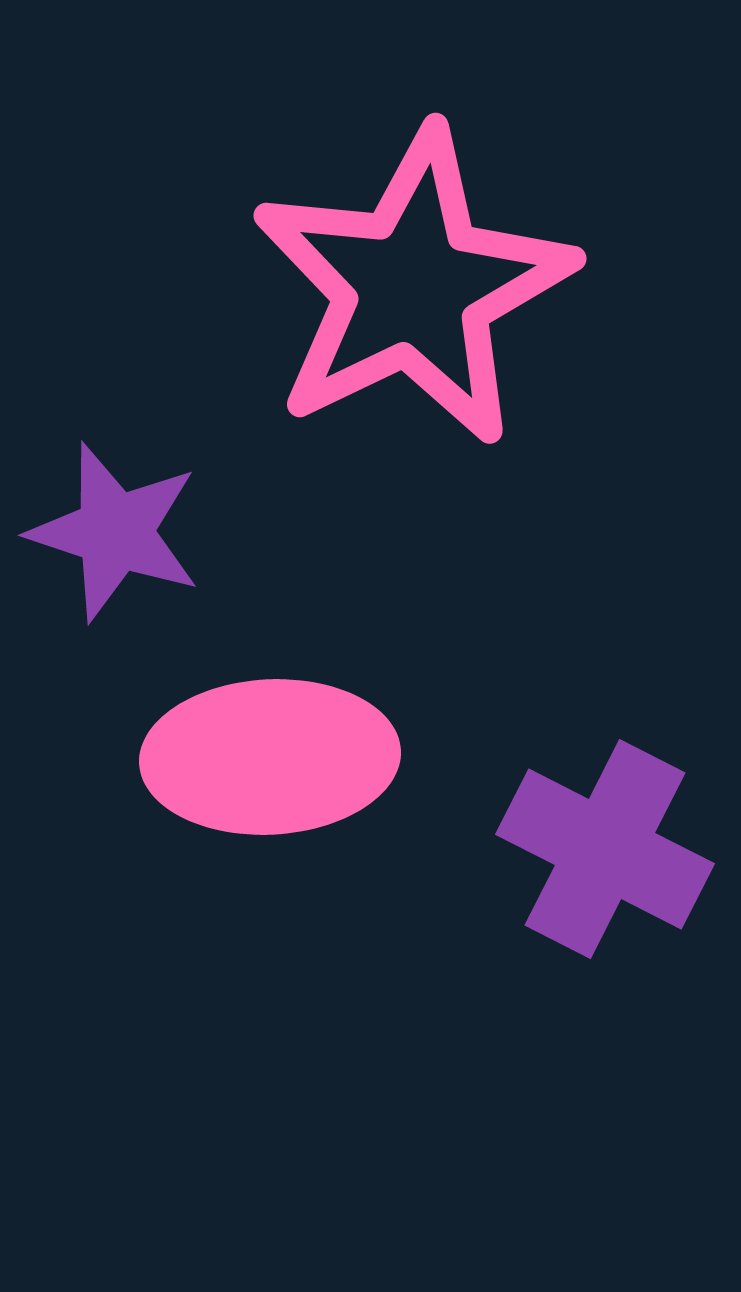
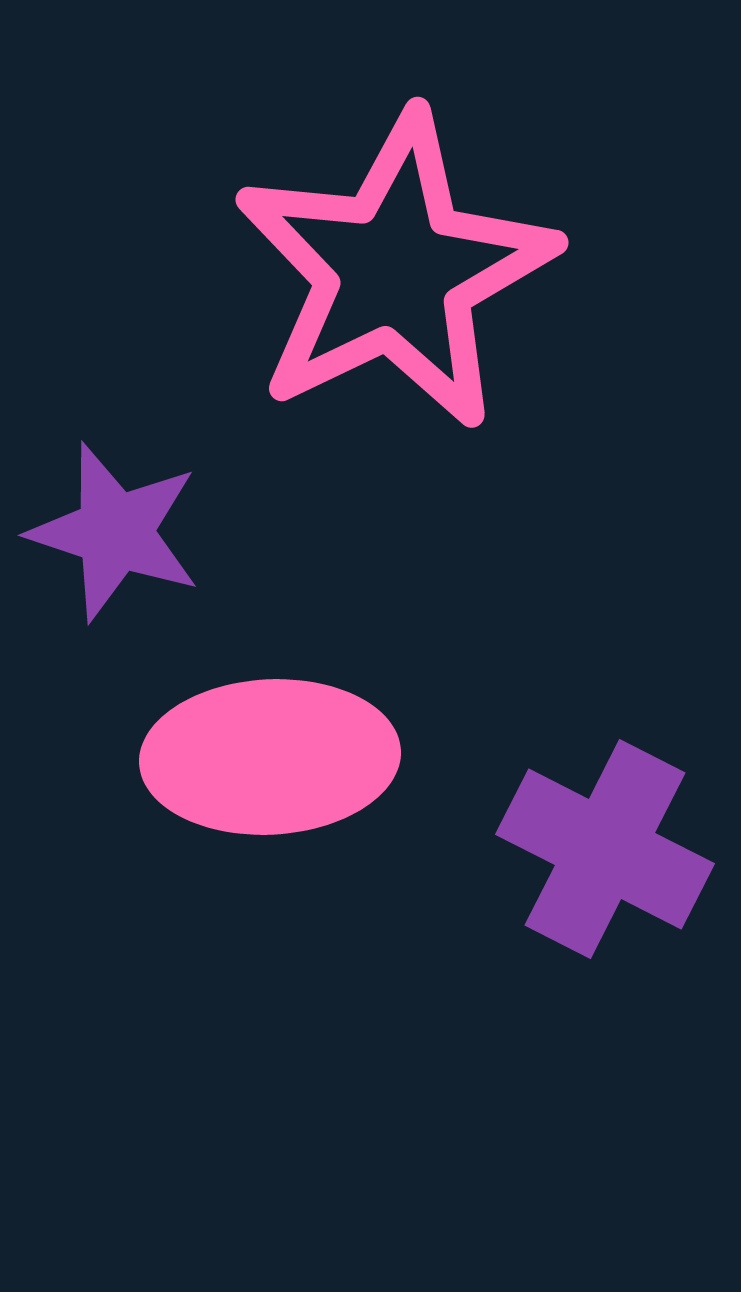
pink star: moved 18 px left, 16 px up
